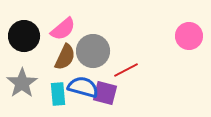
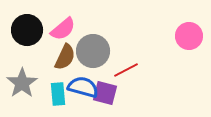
black circle: moved 3 px right, 6 px up
